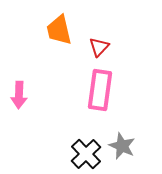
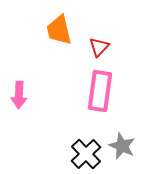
pink rectangle: moved 1 px down
